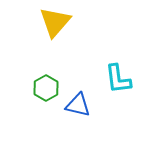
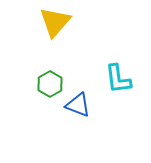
green hexagon: moved 4 px right, 4 px up
blue triangle: rotated 8 degrees clockwise
